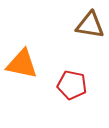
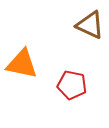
brown triangle: rotated 16 degrees clockwise
